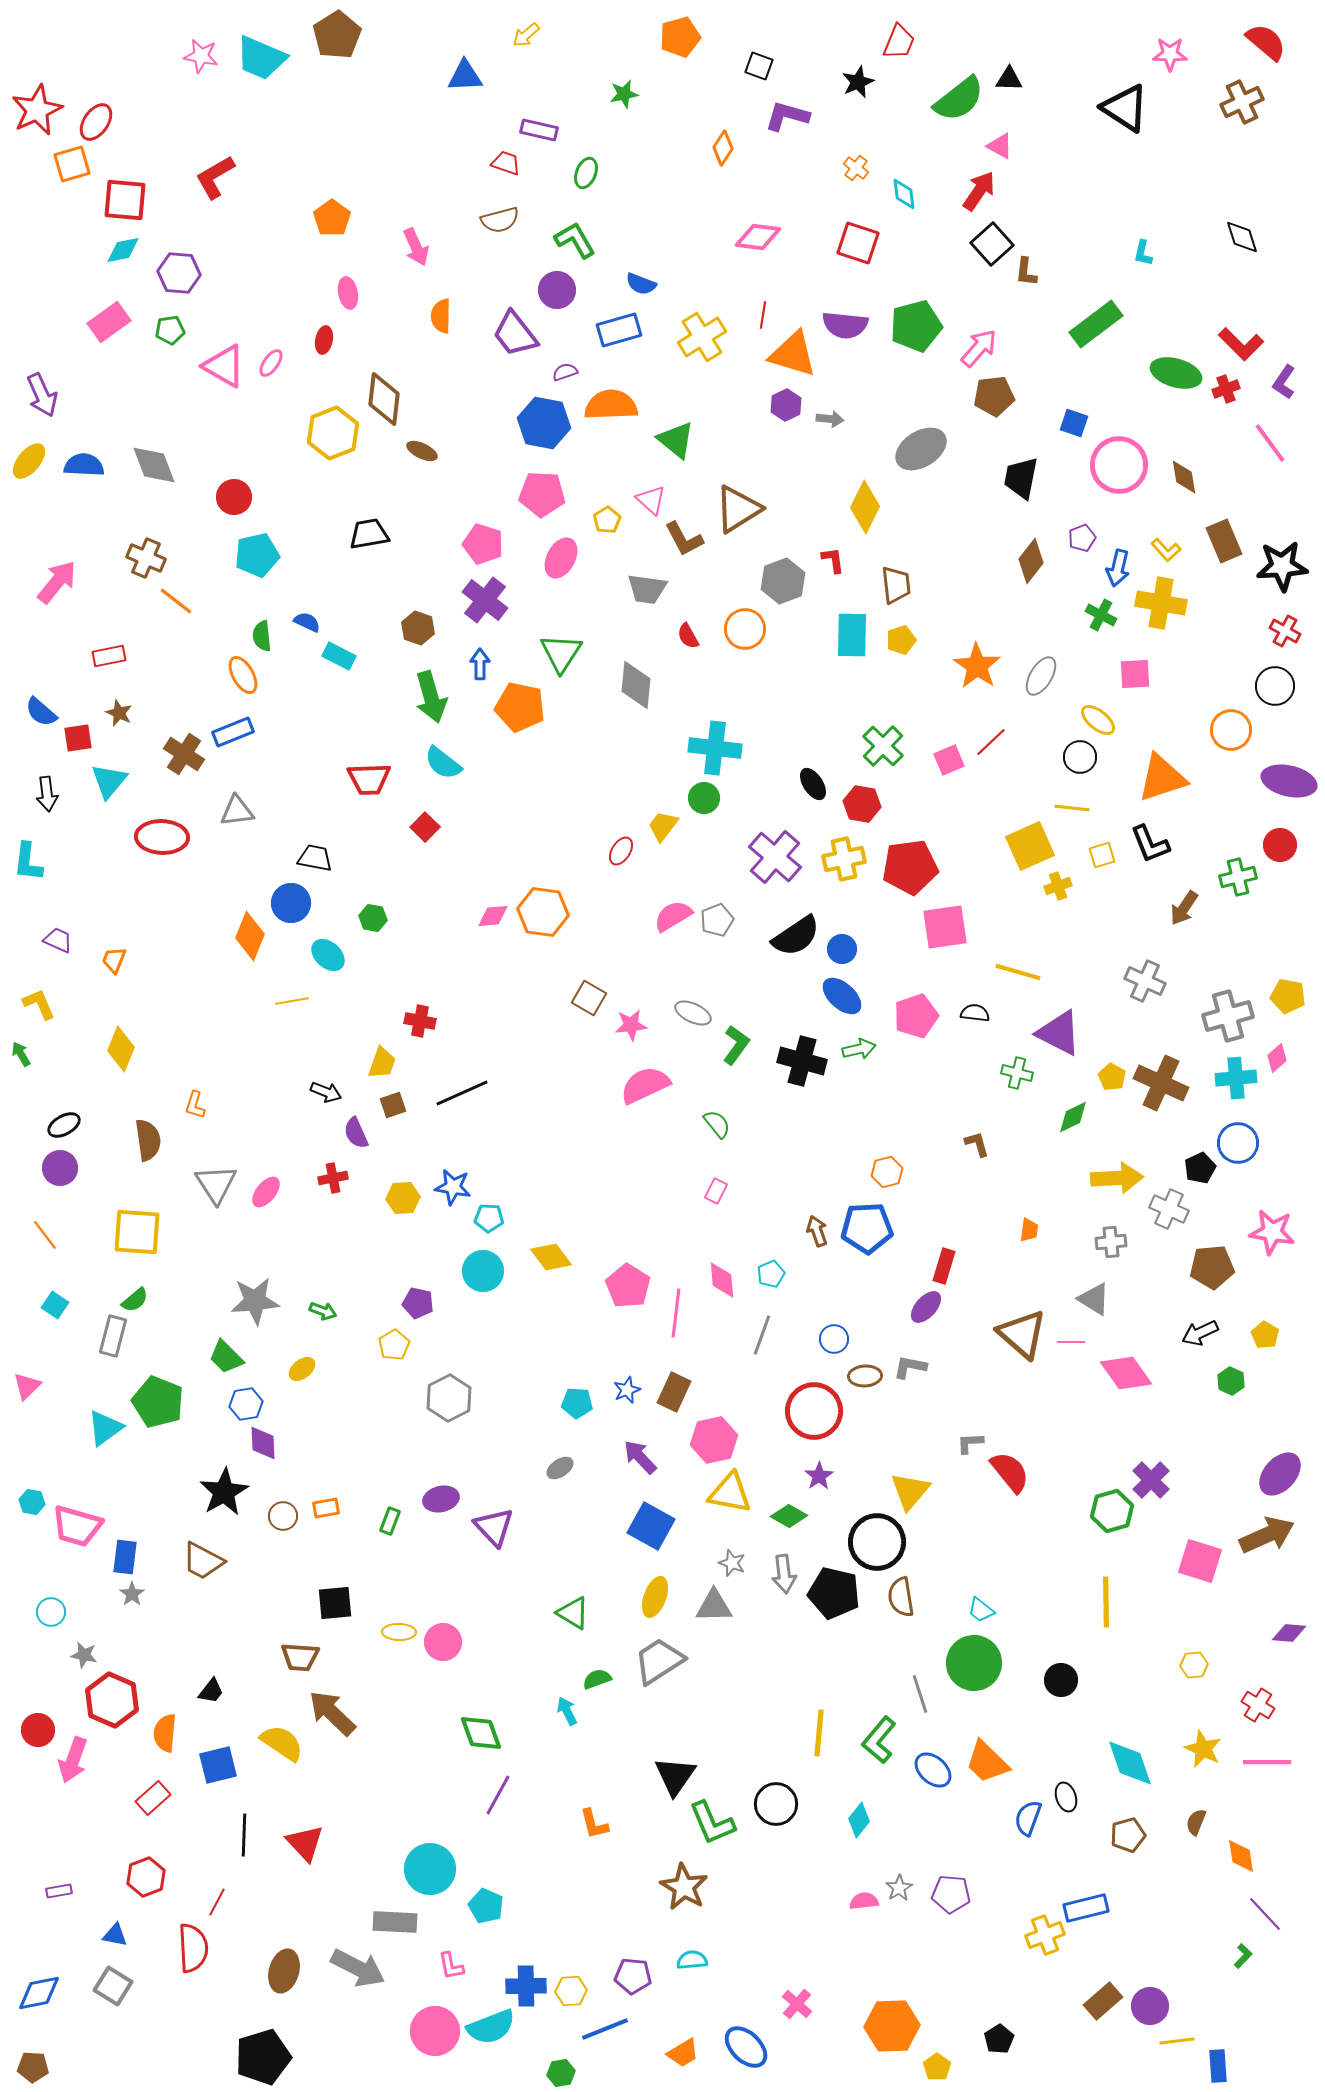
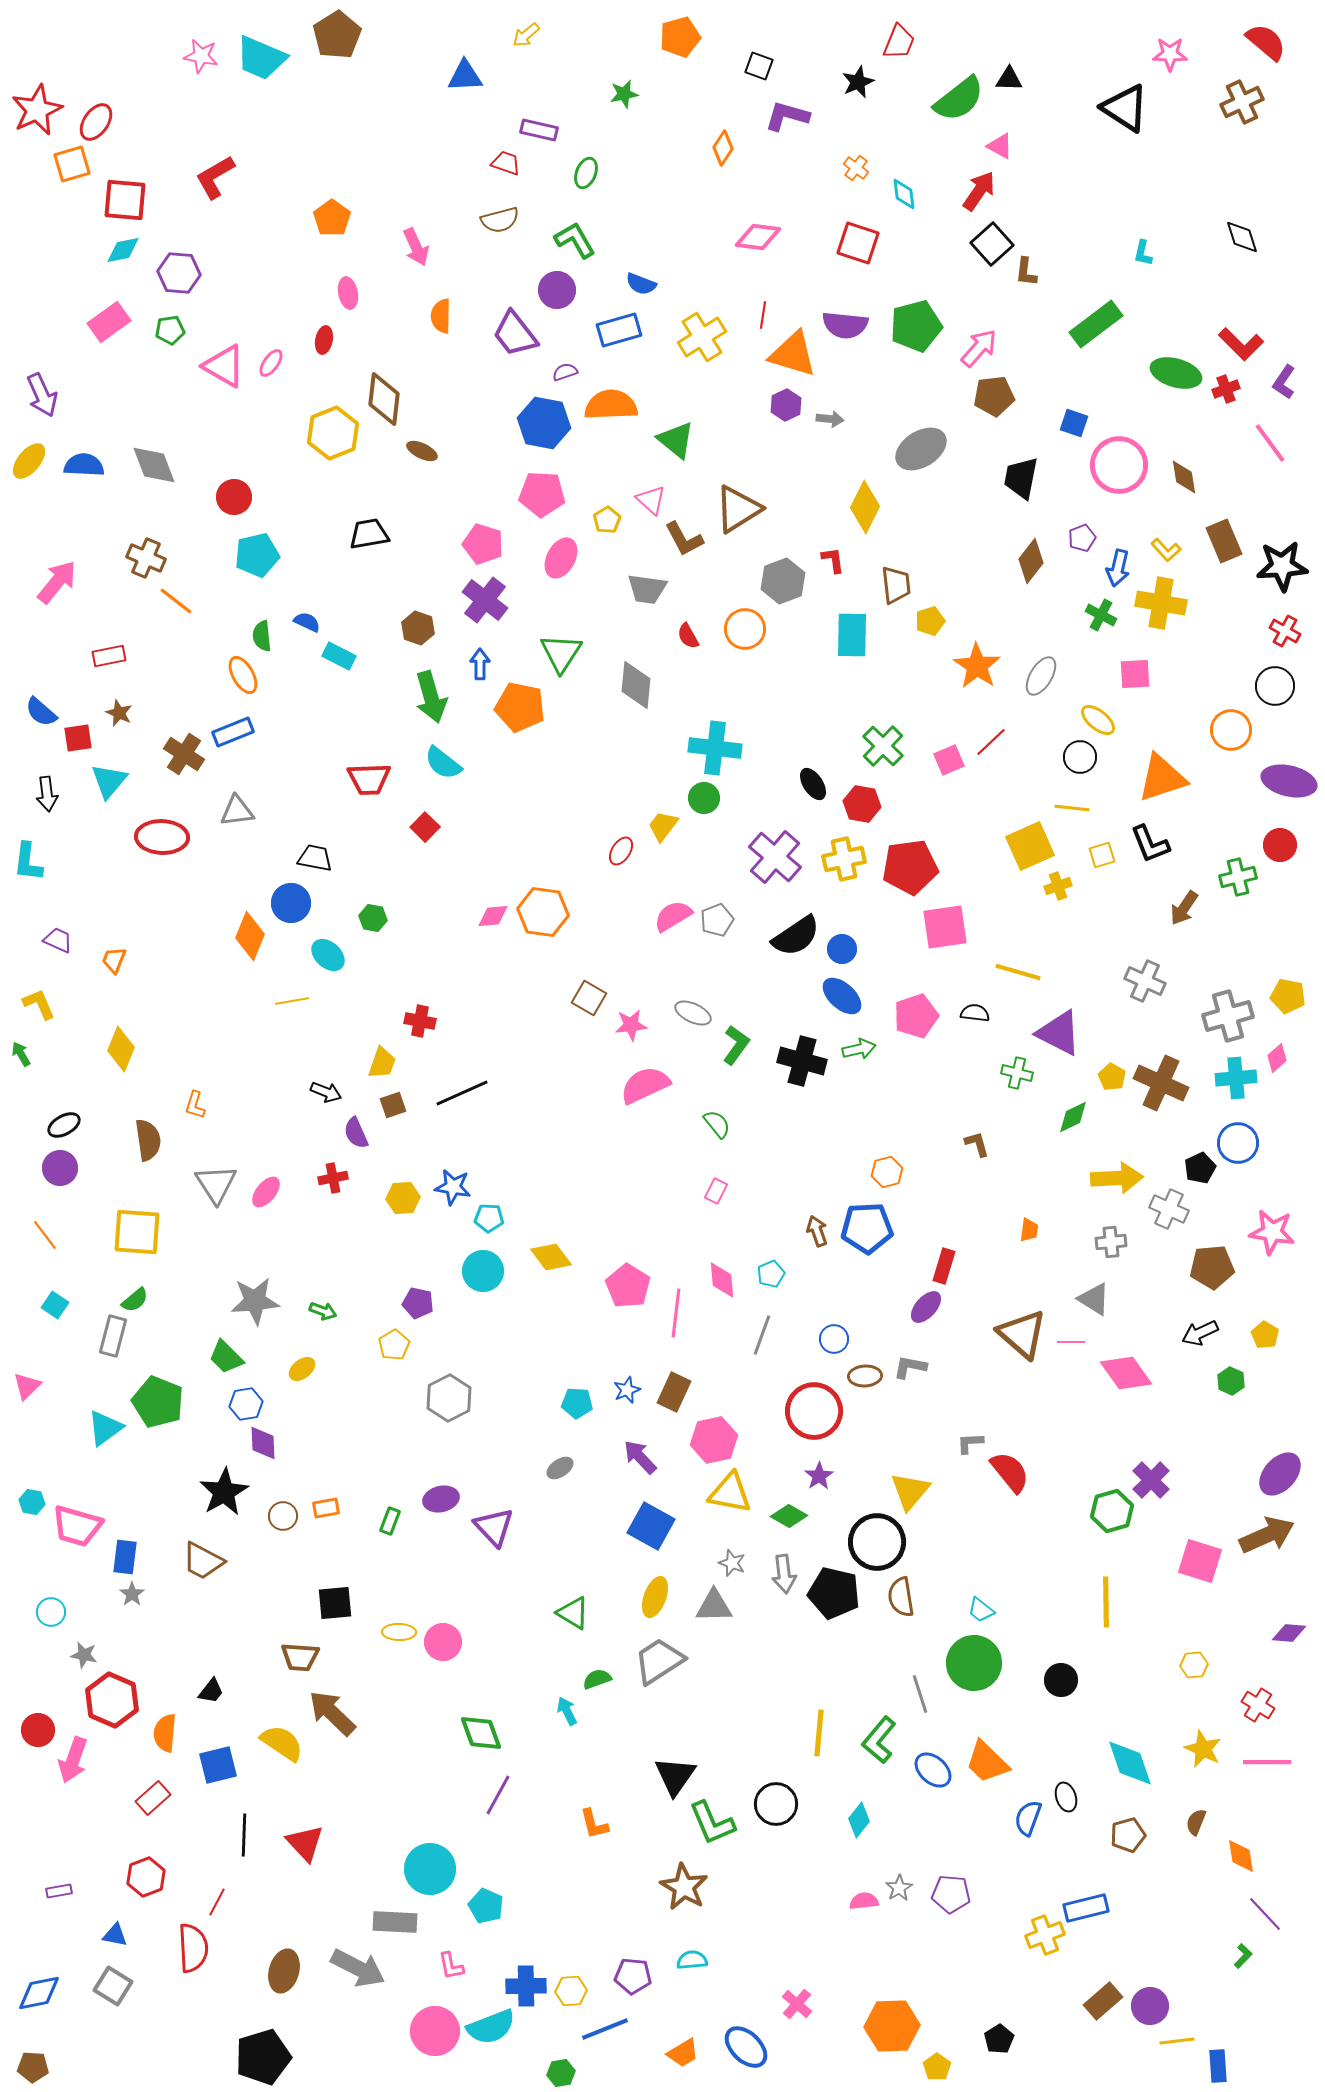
yellow pentagon at (901, 640): moved 29 px right, 19 px up
